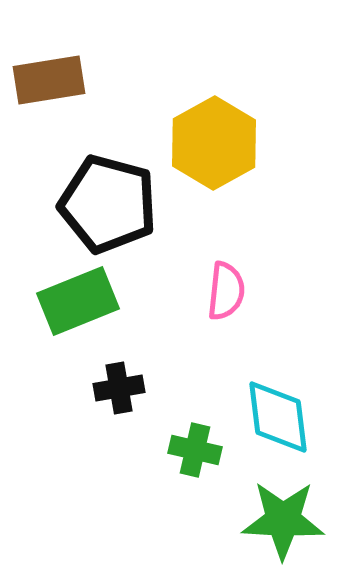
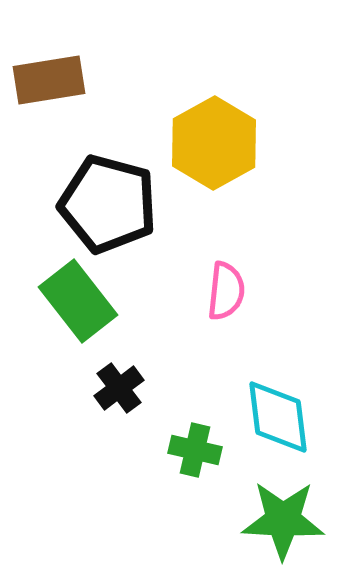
green rectangle: rotated 74 degrees clockwise
black cross: rotated 27 degrees counterclockwise
